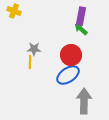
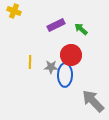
purple rectangle: moved 25 px left, 9 px down; rotated 54 degrees clockwise
gray star: moved 17 px right, 18 px down
blue ellipse: moved 3 px left; rotated 55 degrees counterclockwise
gray arrow: moved 9 px right; rotated 45 degrees counterclockwise
